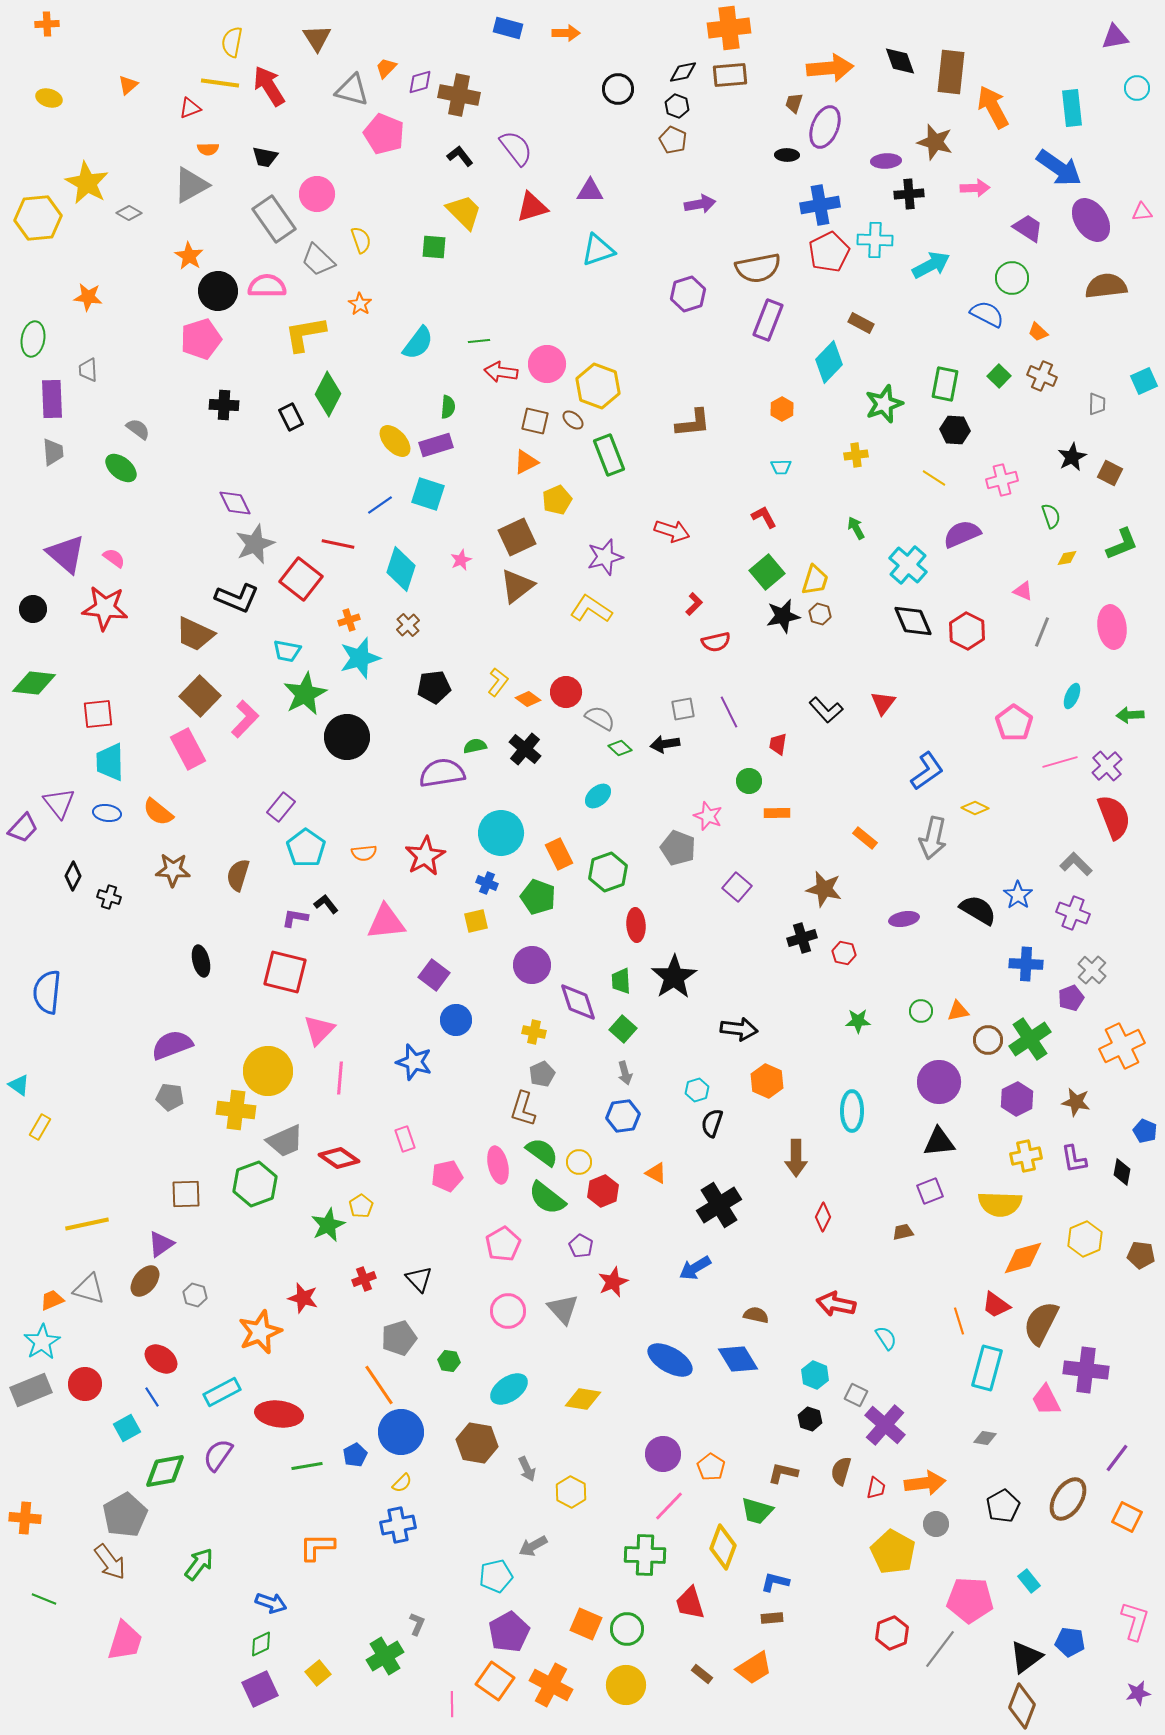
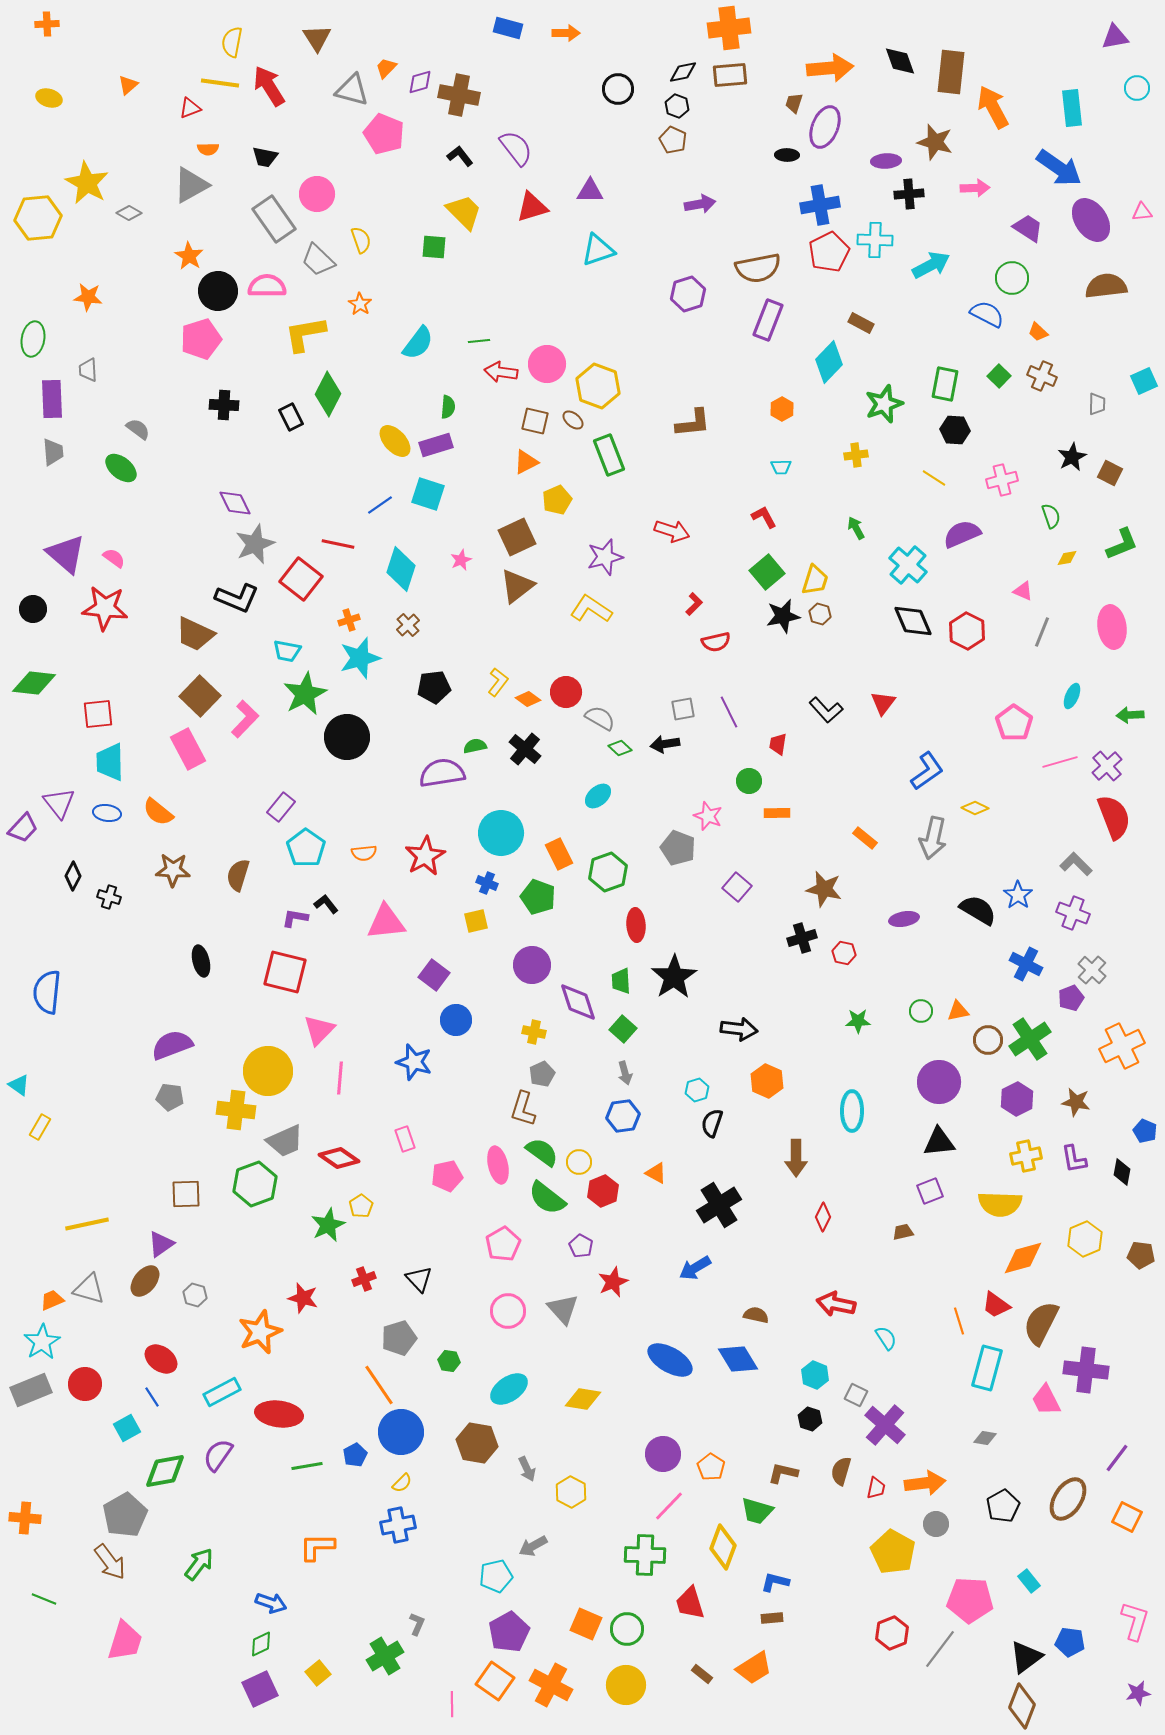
blue cross at (1026, 964): rotated 24 degrees clockwise
